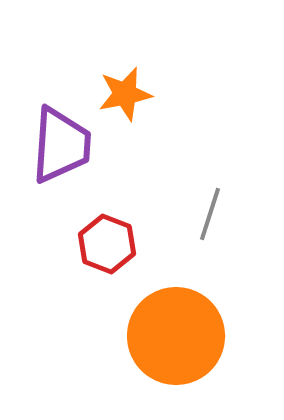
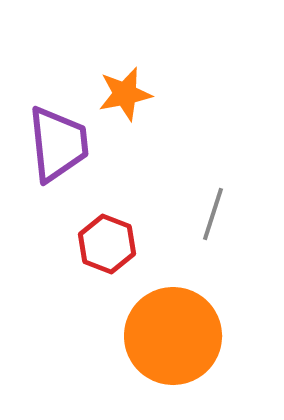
purple trapezoid: moved 3 px left, 1 px up; rotated 10 degrees counterclockwise
gray line: moved 3 px right
orange circle: moved 3 px left
